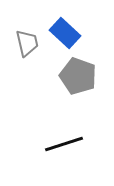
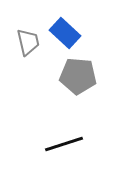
gray trapezoid: moved 1 px right, 1 px up
gray pentagon: rotated 15 degrees counterclockwise
